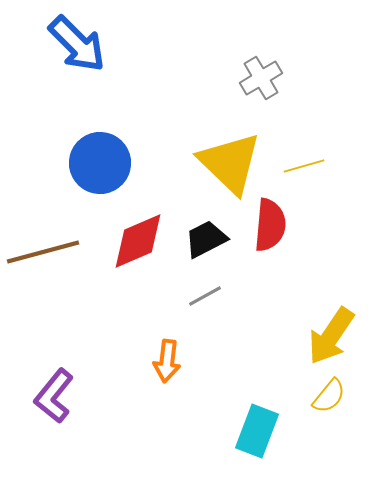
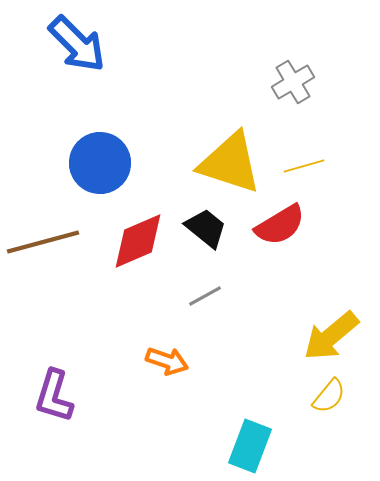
gray cross: moved 32 px right, 4 px down
yellow triangle: rotated 26 degrees counterclockwise
red semicircle: moved 10 px right; rotated 54 degrees clockwise
black trapezoid: moved 11 px up; rotated 66 degrees clockwise
brown line: moved 10 px up
yellow arrow: rotated 16 degrees clockwise
orange arrow: rotated 78 degrees counterclockwise
purple L-shape: rotated 22 degrees counterclockwise
cyan rectangle: moved 7 px left, 15 px down
